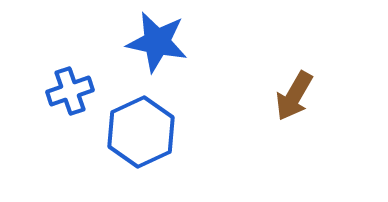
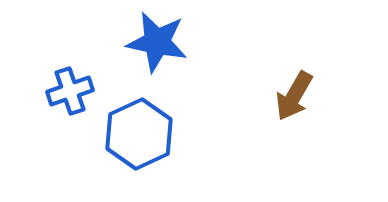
blue hexagon: moved 2 px left, 2 px down
